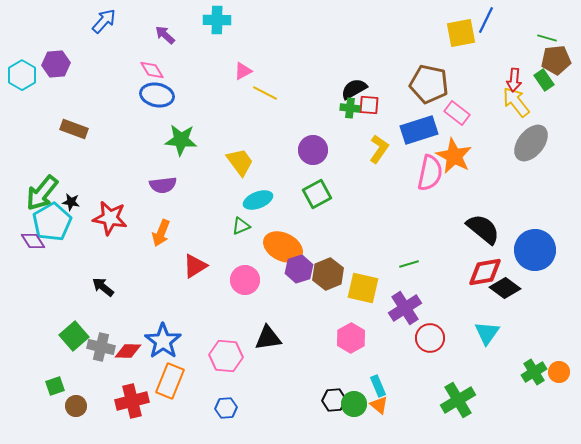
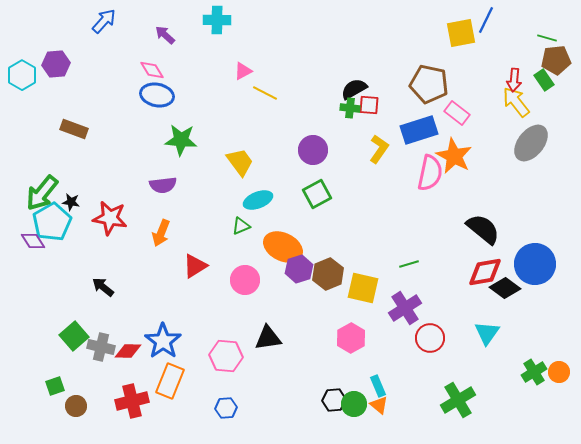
blue circle at (535, 250): moved 14 px down
